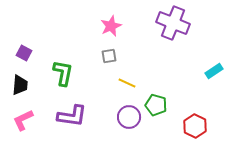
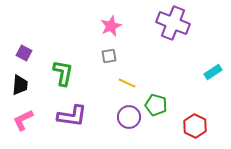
cyan rectangle: moved 1 px left, 1 px down
